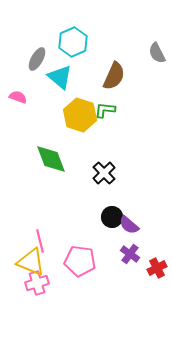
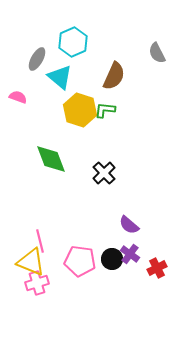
yellow hexagon: moved 5 px up
black circle: moved 42 px down
